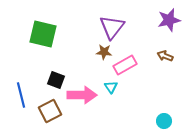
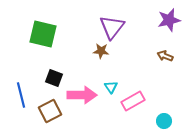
brown star: moved 3 px left, 1 px up
pink rectangle: moved 8 px right, 36 px down
black square: moved 2 px left, 2 px up
